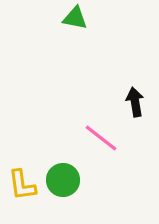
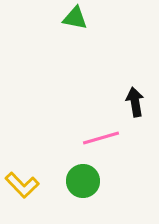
pink line: rotated 54 degrees counterclockwise
green circle: moved 20 px right, 1 px down
yellow L-shape: rotated 36 degrees counterclockwise
